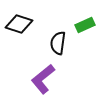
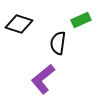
green rectangle: moved 4 px left, 5 px up
